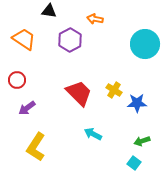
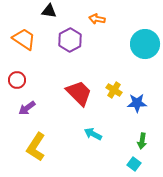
orange arrow: moved 2 px right
green arrow: rotated 63 degrees counterclockwise
cyan square: moved 1 px down
